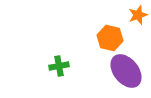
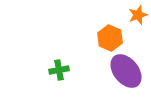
orange hexagon: rotated 10 degrees clockwise
green cross: moved 4 px down
